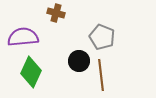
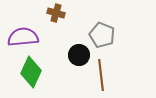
gray pentagon: moved 2 px up
black circle: moved 6 px up
